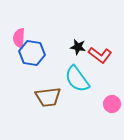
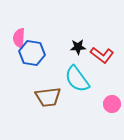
black star: rotated 14 degrees counterclockwise
red L-shape: moved 2 px right
